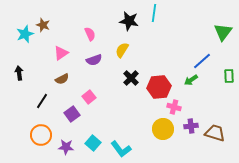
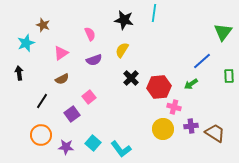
black star: moved 5 px left, 1 px up
cyan star: moved 1 px right, 9 px down
green arrow: moved 4 px down
brown trapezoid: rotated 15 degrees clockwise
